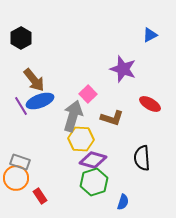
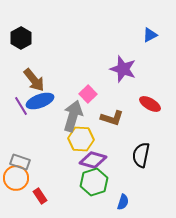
black semicircle: moved 1 px left, 3 px up; rotated 15 degrees clockwise
